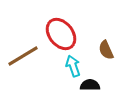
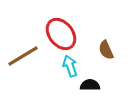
cyan arrow: moved 3 px left
